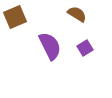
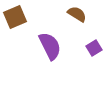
purple square: moved 9 px right
